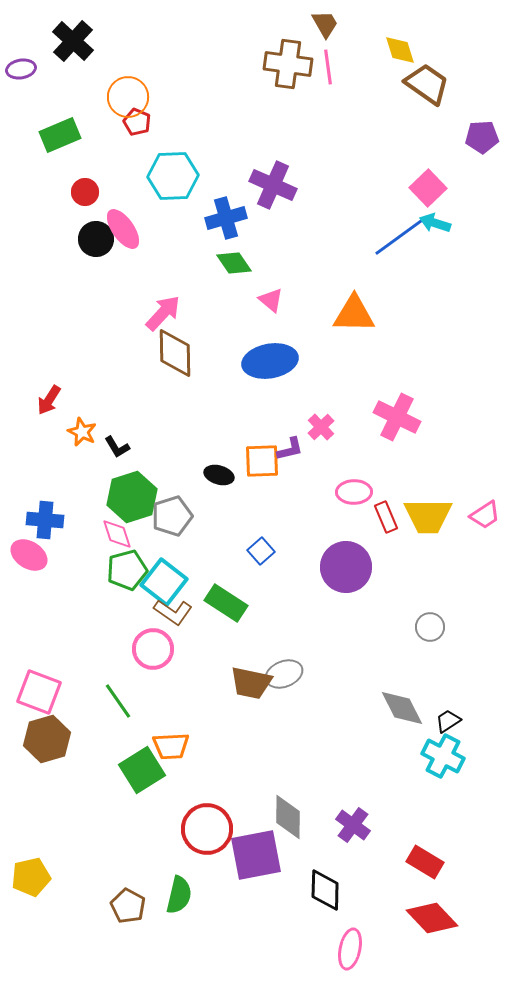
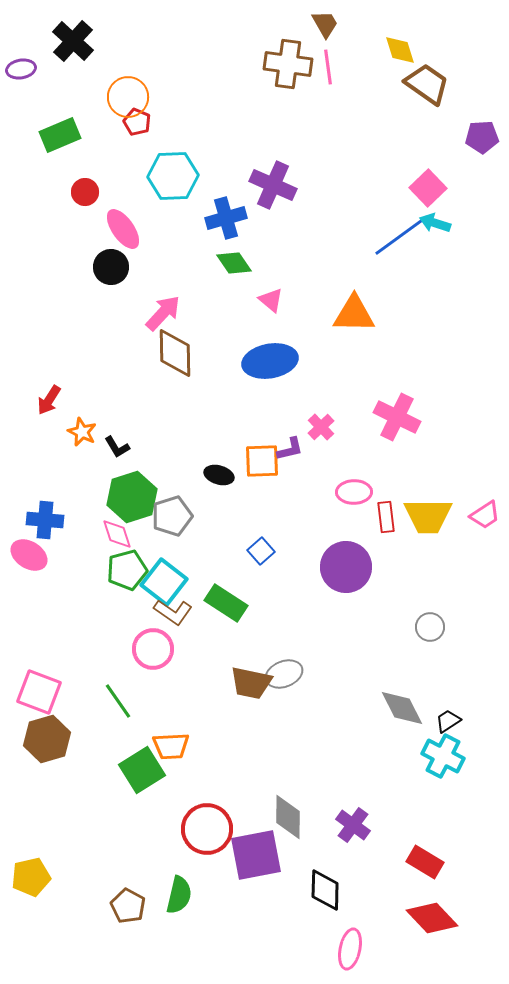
black circle at (96, 239): moved 15 px right, 28 px down
red rectangle at (386, 517): rotated 16 degrees clockwise
